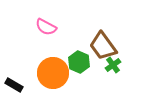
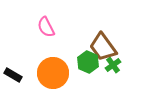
pink semicircle: rotated 35 degrees clockwise
brown trapezoid: moved 1 px down
green hexagon: moved 9 px right
black rectangle: moved 1 px left, 10 px up
